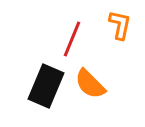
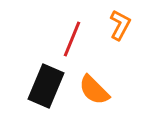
orange L-shape: rotated 16 degrees clockwise
orange semicircle: moved 4 px right, 6 px down
